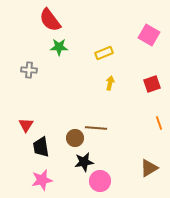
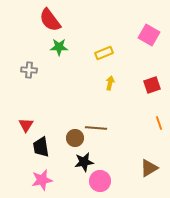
red square: moved 1 px down
